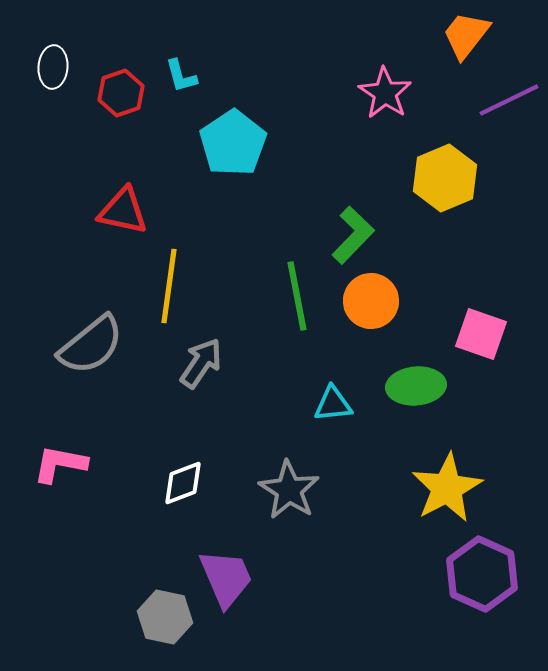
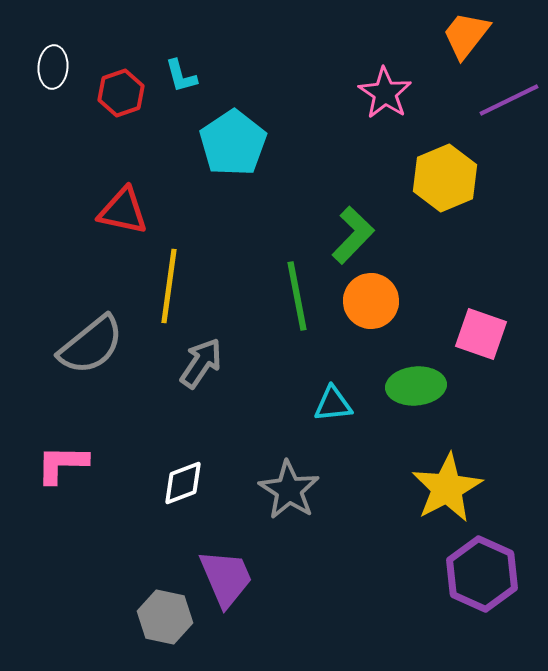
pink L-shape: moved 2 px right; rotated 10 degrees counterclockwise
